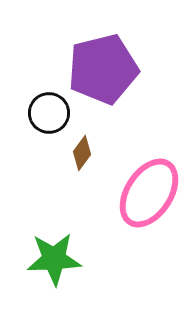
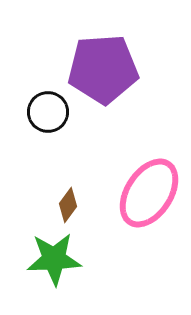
purple pentagon: rotated 10 degrees clockwise
black circle: moved 1 px left, 1 px up
brown diamond: moved 14 px left, 52 px down
